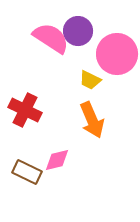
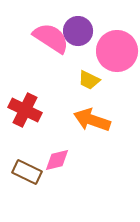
pink circle: moved 3 px up
yellow trapezoid: moved 1 px left
orange arrow: rotated 132 degrees clockwise
